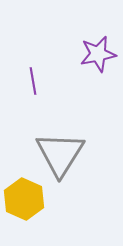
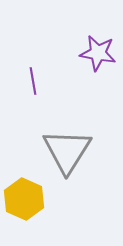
purple star: moved 1 px up; rotated 21 degrees clockwise
gray triangle: moved 7 px right, 3 px up
